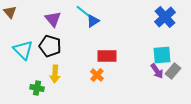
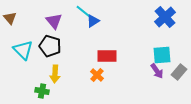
brown triangle: moved 6 px down
purple triangle: moved 1 px right, 2 px down
gray rectangle: moved 6 px right, 1 px down
green cross: moved 5 px right, 3 px down
